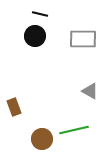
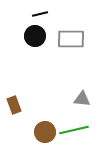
black line: rotated 28 degrees counterclockwise
gray rectangle: moved 12 px left
gray triangle: moved 8 px left, 8 px down; rotated 24 degrees counterclockwise
brown rectangle: moved 2 px up
brown circle: moved 3 px right, 7 px up
